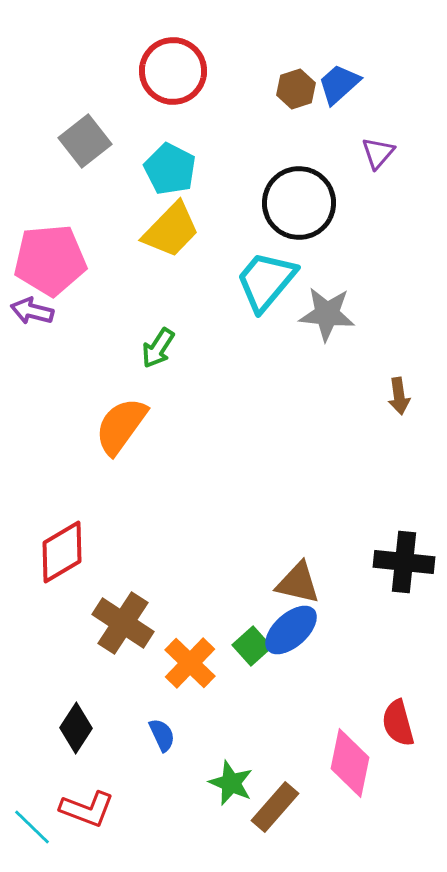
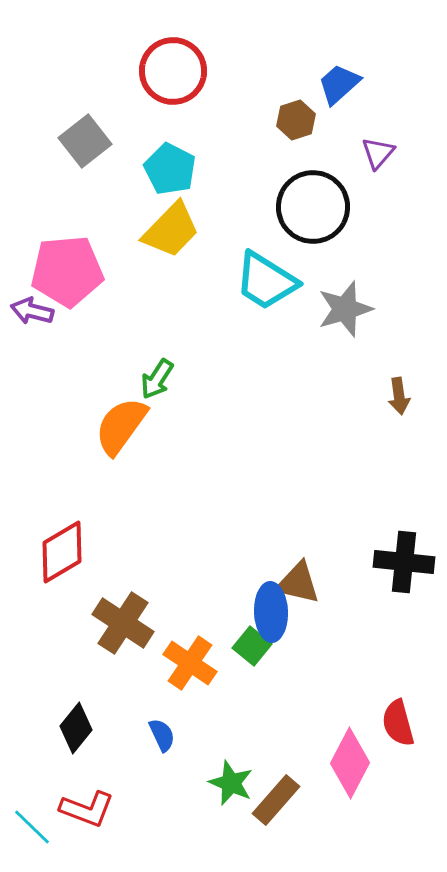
brown hexagon: moved 31 px down
black circle: moved 14 px right, 4 px down
pink pentagon: moved 17 px right, 11 px down
cyan trapezoid: rotated 98 degrees counterclockwise
gray star: moved 18 px right, 5 px up; rotated 22 degrees counterclockwise
green arrow: moved 1 px left, 31 px down
blue ellipse: moved 20 px left, 18 px up; rotated 50 degrees counterclockwise
green square: rotated 9 degrees counterclockwise
orange cross: rotated 10 degrees counterclockwise
black diamond: rotated 6 degrees clockwise
pink diamond: rotated 16 degrees clockwise
brown rectangle: moved 1 px right, 7 px up
